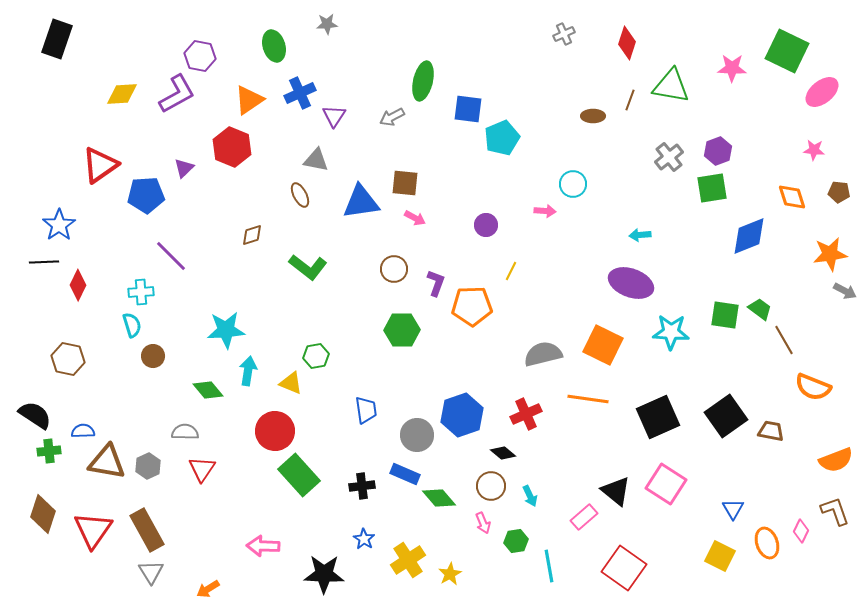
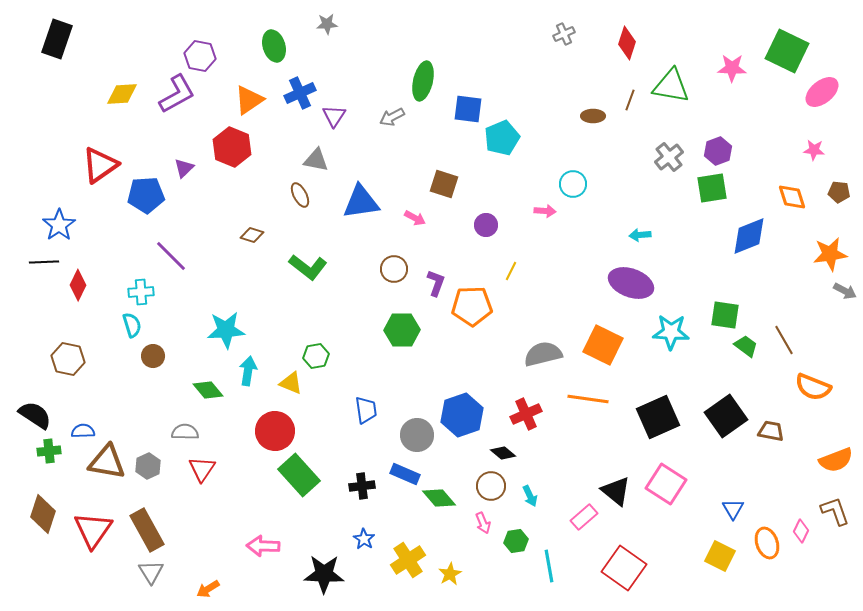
brown square at (405, 183): moved 39 px right, 1 px down; rotated 12 degrees clockwise
brown diamond at (252, 235): rotated 35 degrees clockwise
green trapezoid at (760, 309): moved 14 px left, 37 px down
